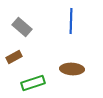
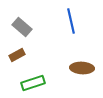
blue line: rotated 15 degrees counterclockwise
brown rectangle: moved 3 px right, 2 px up
brown ellipse: moved 10 px right, 1 px up
